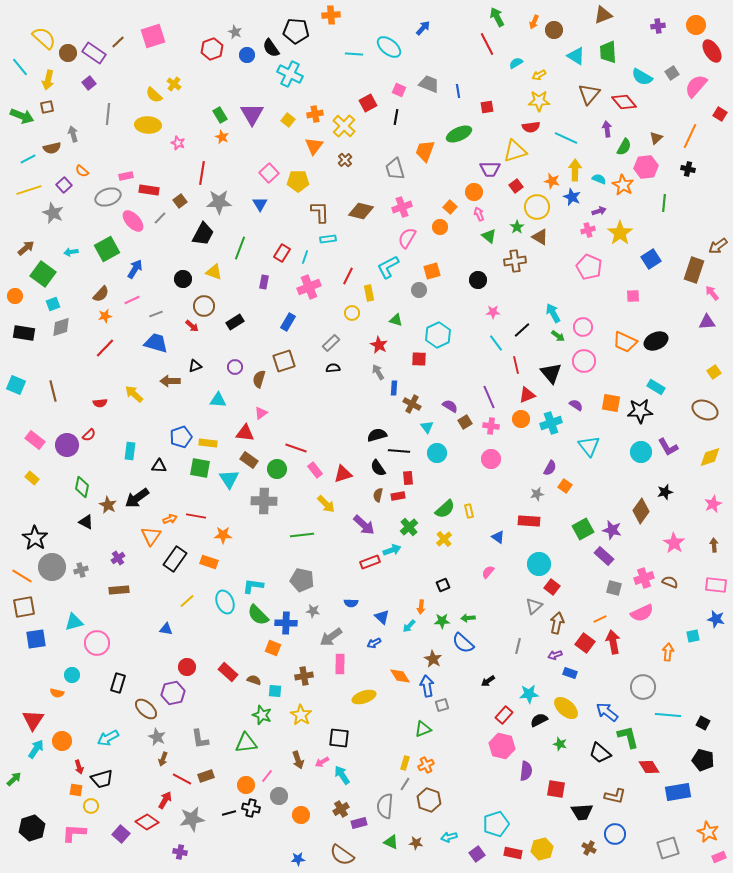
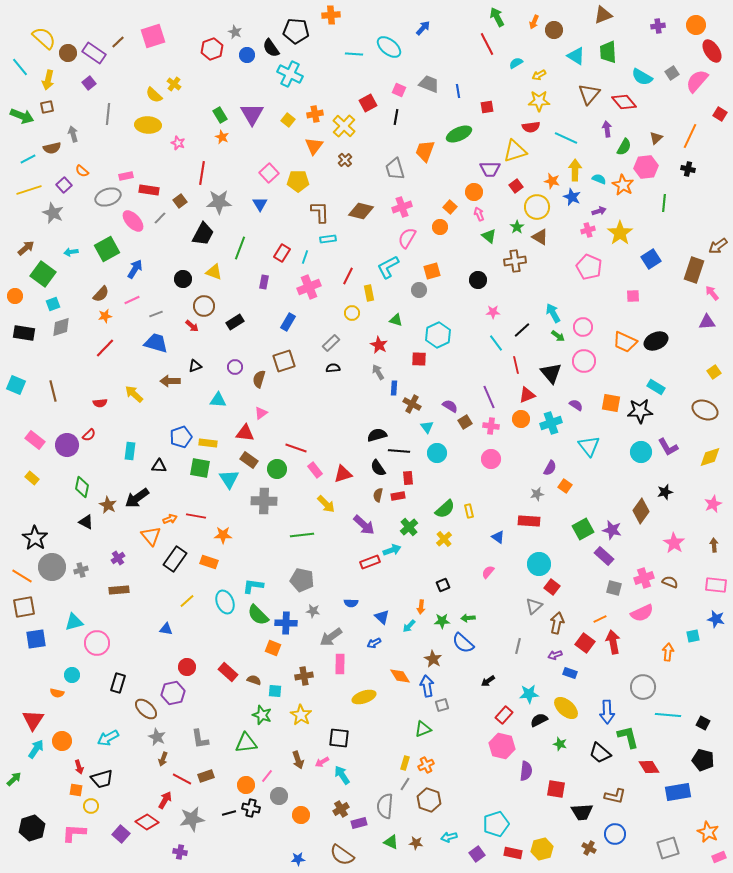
pink semicircle at (696, 86): moved 1 px right, 5 px up
orange triangle at (151, 536): rotated 15 degrees counterclockwise
blue arrow at (607, 712): rotated 130 degrees counterclockwise
